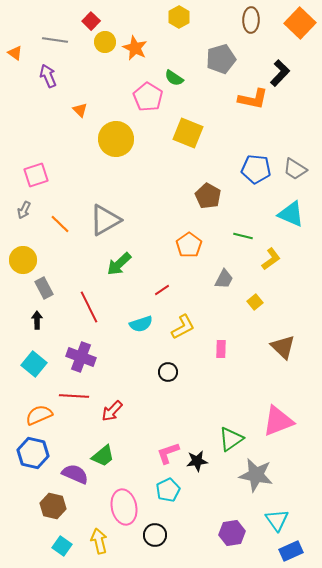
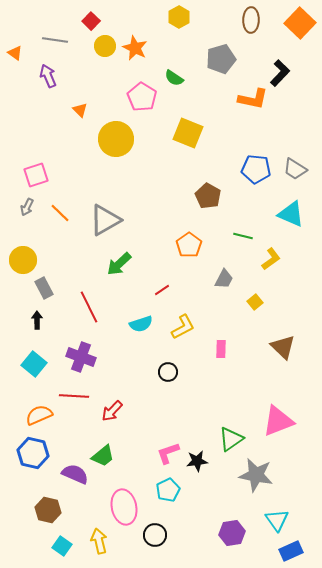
yellow circle at (105, 42): moved 4 px down
pink pentagon at (148, 97): moved 6 px left
gray arrow at (24, 210): moved 3 px right, 3 px up
orange line at (60, 224): moved 11 px up
brown hexagon at (53, 506): moved 5 px left, 4 px down
